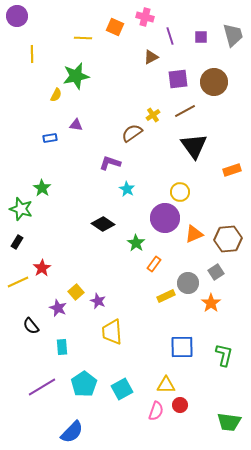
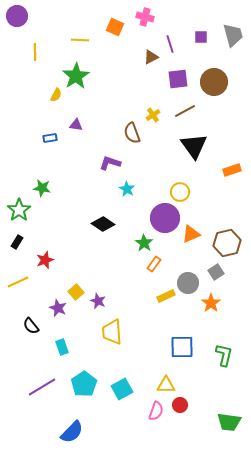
purple line at (170, 36): moved 8 px down
yellow line at (83, 38): moved 3 px left, 2 px down
yellow line at (32, 54): moved 3 px right, 2 px up
green star at (76, 76): rotated 20 degrees counterclockwise
brown semicircle at (132, 133): rotated 75 degrees counterclockwise
green star at (42, 188): rotated 24 degrees counterclockwise
green star at (21, 209): moved 2 px left, 1 px down; rotated 20 degrees clockwise
orange triangle at (194, 234): moved 3 px left
brown hexagon at (228, 239): moved 1 px left, 4 px down; rotated 8 degrees counterclockwise
green star at (136, 243): moved 8 px right
red star at (42, 268): moved 3 px right, 8 px up; rotated 12 degrees clockwise
cyan rectangle at (62, 347): rotated 14 degrees counterclockwise
